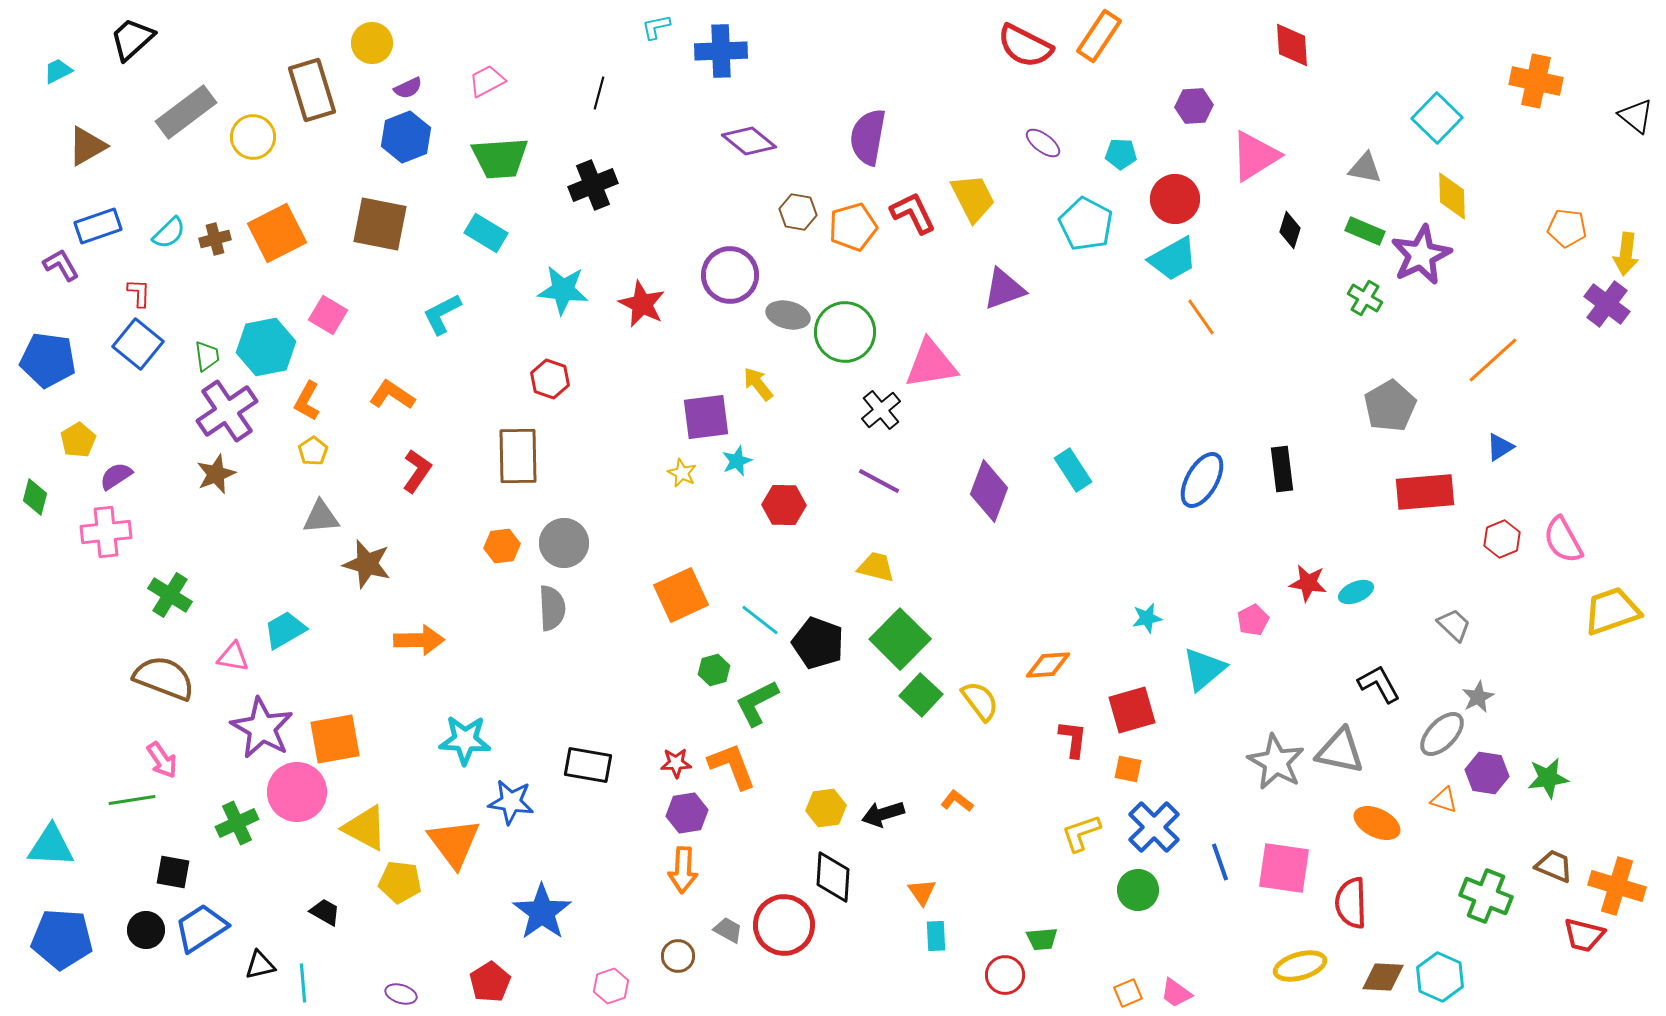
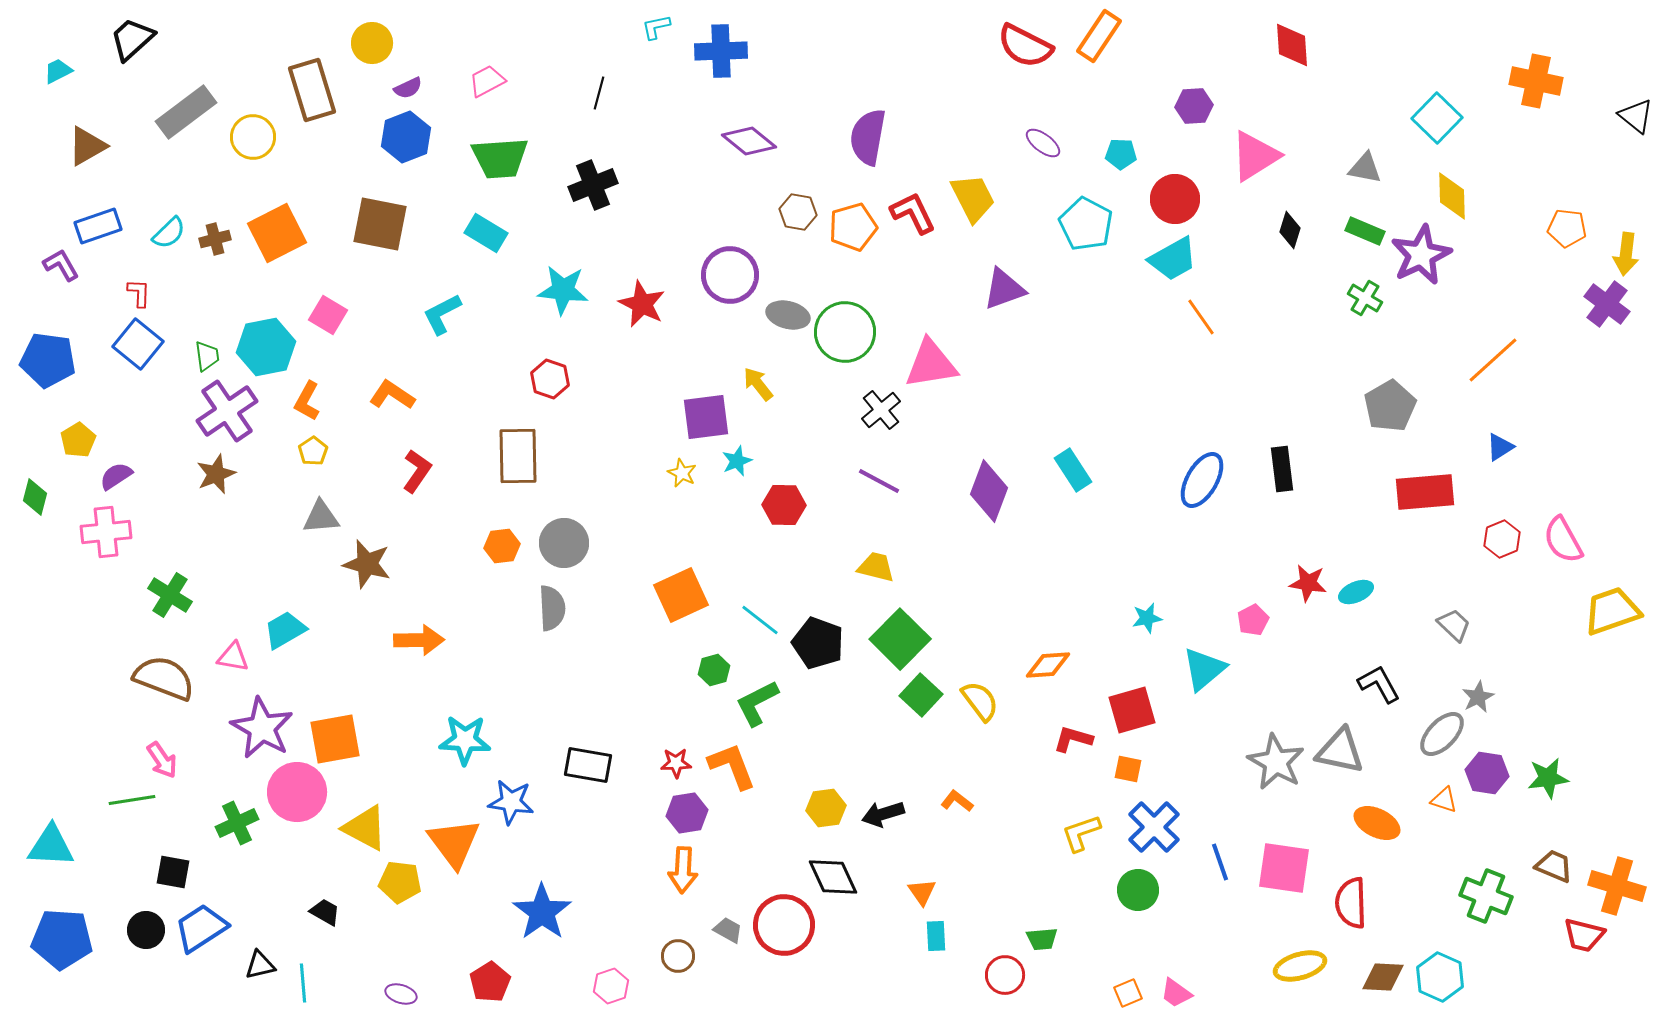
red L-shape at (1073, 739): rotated 81 degrees counterclockwise
black diamond at (833, 877): rotated 28 degrees counterclockwise
